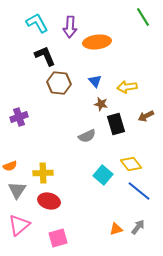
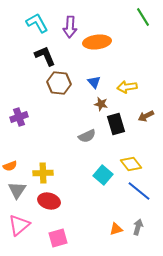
blue triangle: moved 1 px left, 1 px down
gray arrow: rotated 21 degrees counterclockwise
